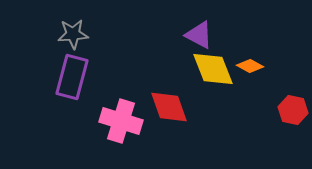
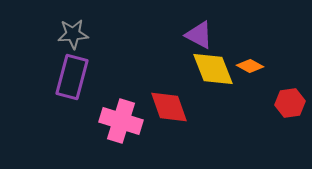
red hexagon: moved 3 px left, 7 px up; rotated 20 degrees counterclockwise
